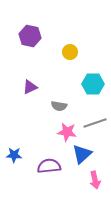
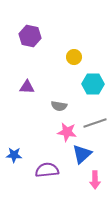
yellow circle: moved 4 px right, 5 px down
purple triangle: moved 3 px left; rotated 28 degrees clockwise
purple semicircle: moved 2 px left, 4 px down
pink arrow: rotated 12 degrees clockwise
